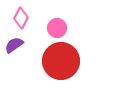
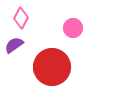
pink circle: moved 16 px right
red circle: moved 9 px left, 6 px down
